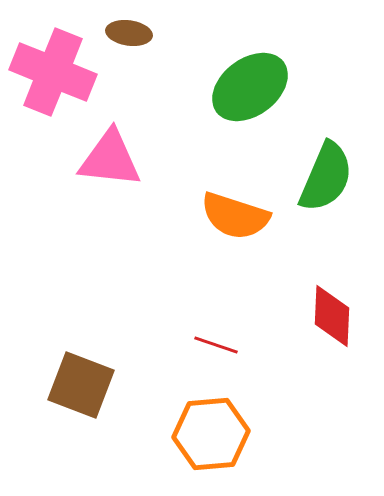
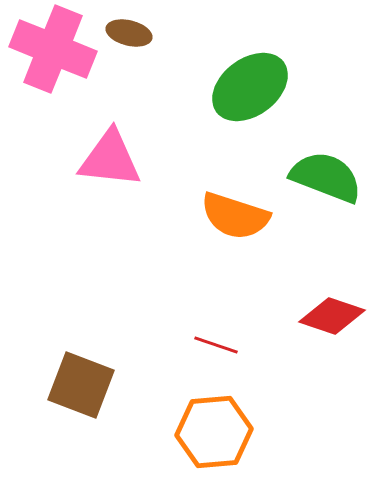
brown ellipse: rotated 6 degrees clockwise
pink cross: moved 23 px up
green semicircle: rotated 92 degrees counterclockwise
red diamond: rotated 74 degrees counterclockwise
orange hexagon: moved 3 px right, 2 px up
